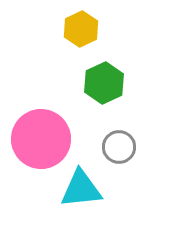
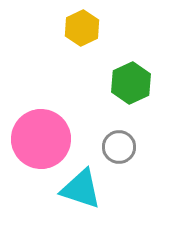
yellow hexagon: moved 1 px right, 1 px up
green hexagon: moved 27 px right
cyan triangle: rotated 24 degrees clockwise
